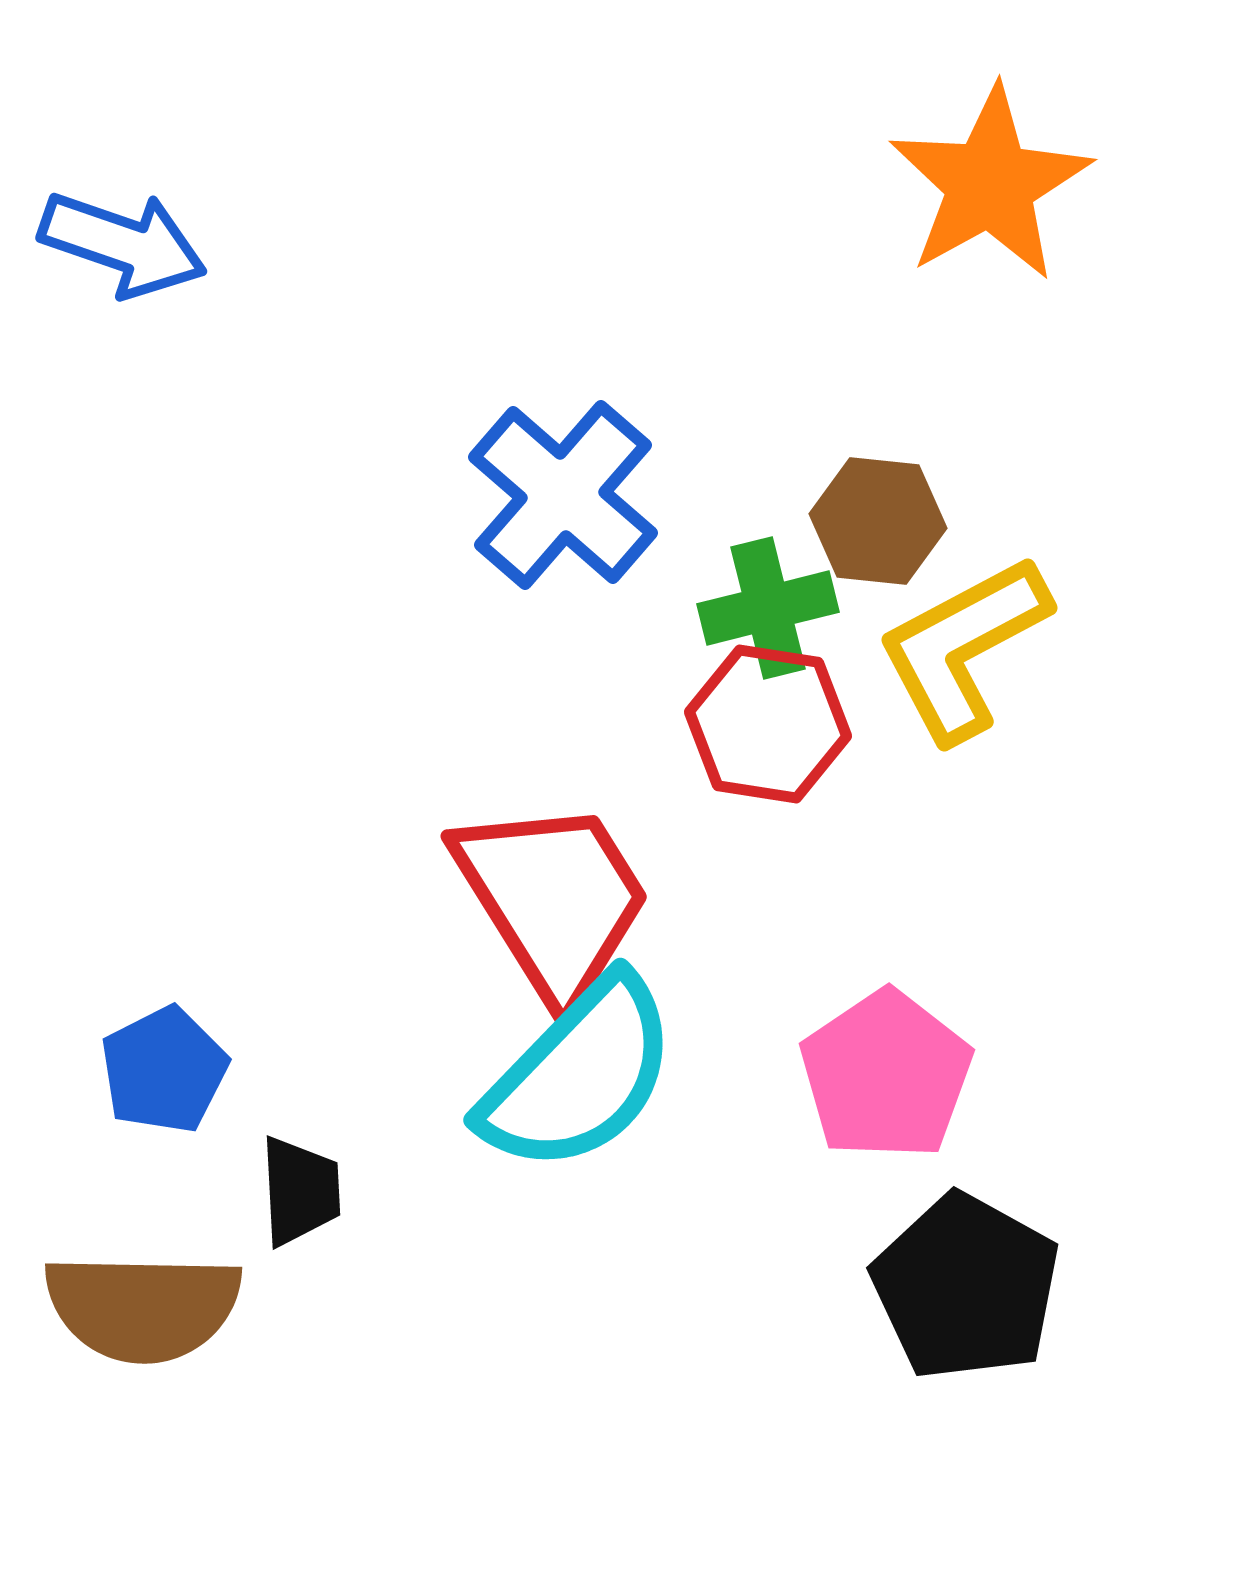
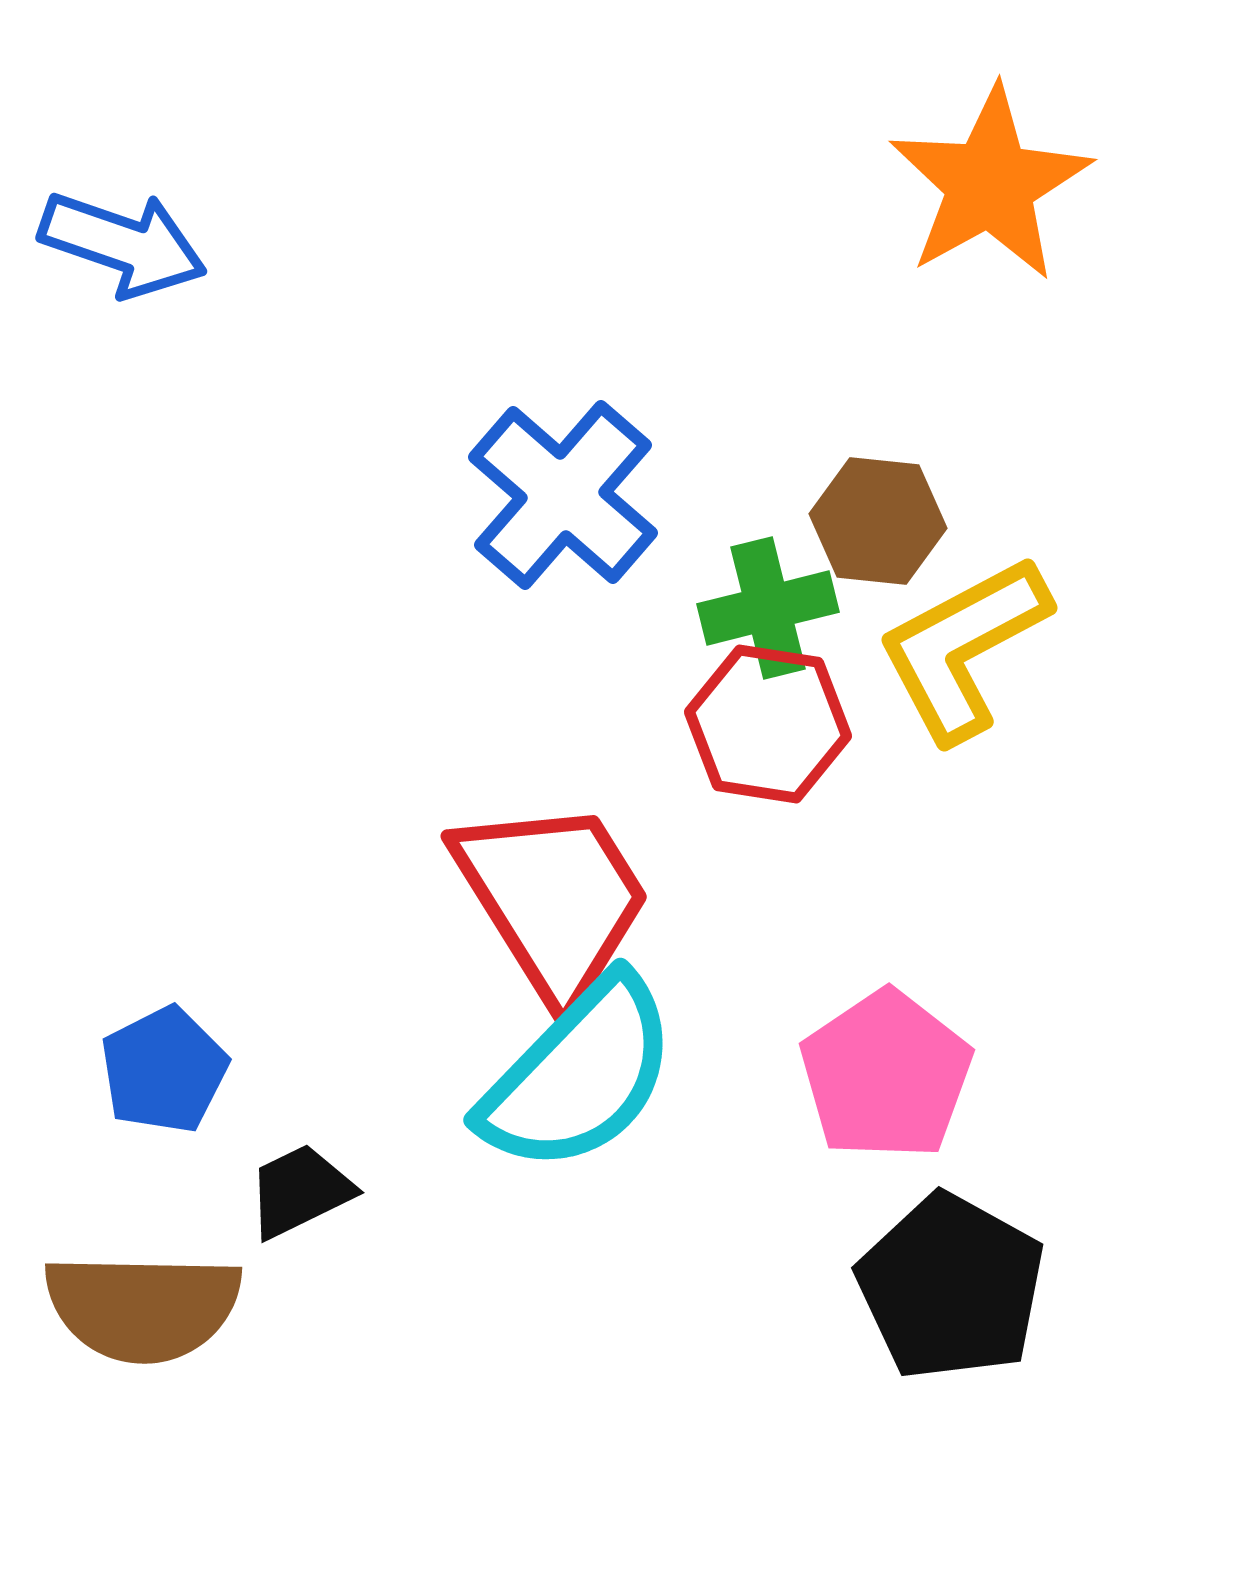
black trapezoid: rotated 113 degrees counterclockwise
black pentagon: moved 15 px left
